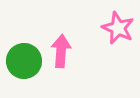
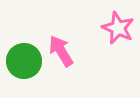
pink arrow: rotated 36 degrees counterclockwise
